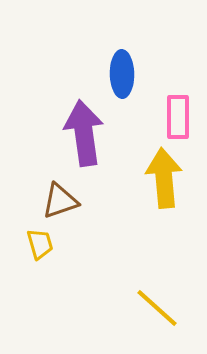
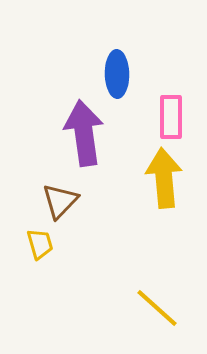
blue ellipse: moved 5 px left
pink rectangle: moved 7 px left
brown triangle: rotated 27 degrees counterclockwise
